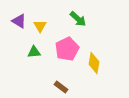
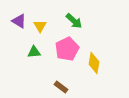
green arrow: moved 4 px left, 2 px down
